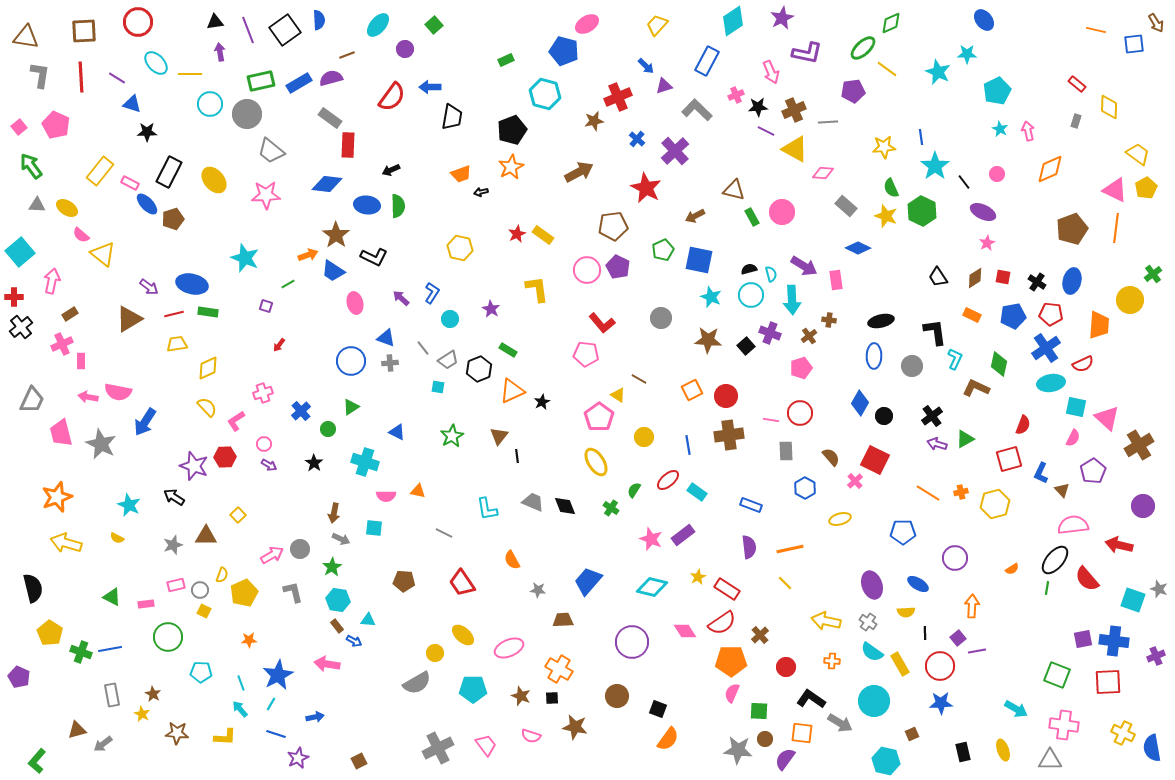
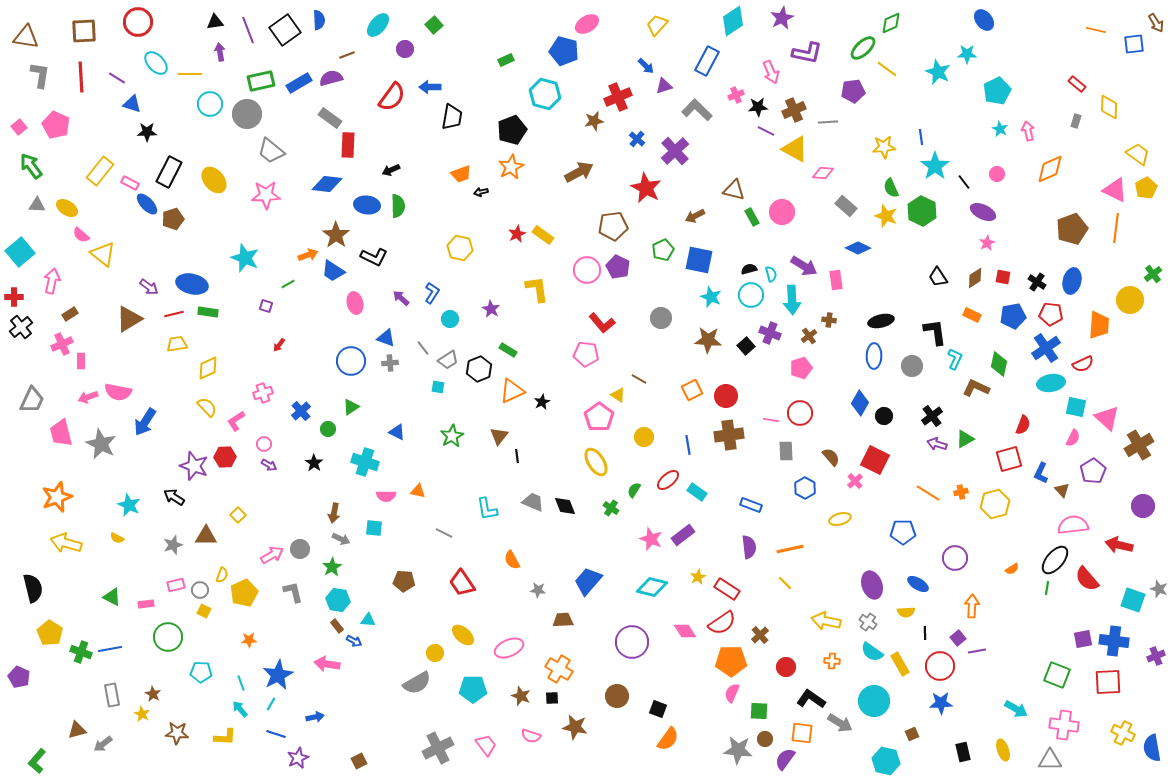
pink arrow at (88, 397): rotated 30 degrees counterclockwise
